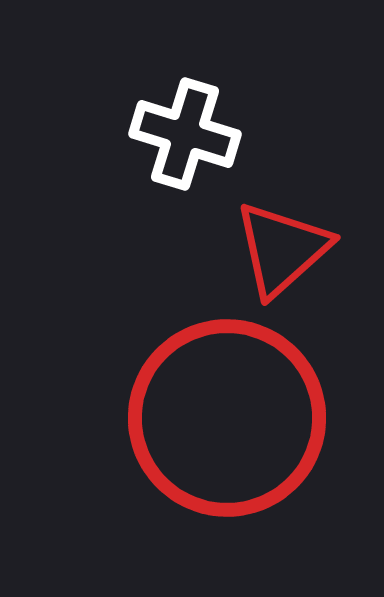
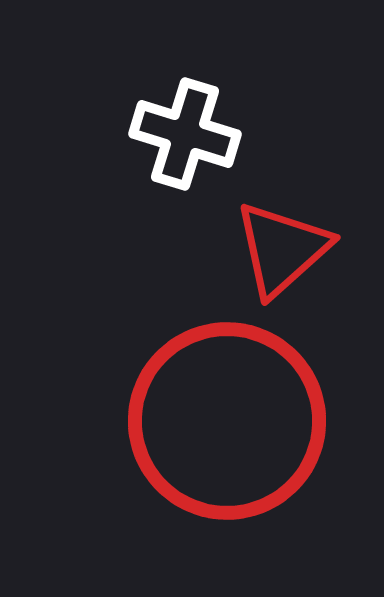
red circle: moved 3 px down
